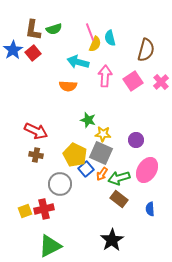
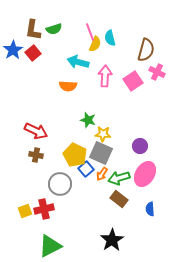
pink cross: moved 4 px left, 10 px up; rotated 21 degrees counterclockwise
purple circle: moved 4 px right, 6 px down
pink ellipse: moved 2 px left, 4 px down
